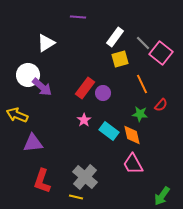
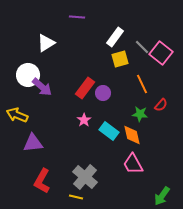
purple line: moved 1 px left
gray line: moved 1 px left, 4 px down
red L-shape: rotated 10 degrees clockwise
